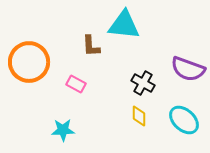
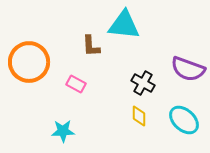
cyan star: moved 1 px down
